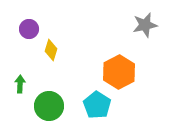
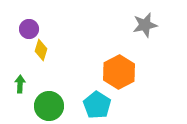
yellow diamond: moved 10 px left
